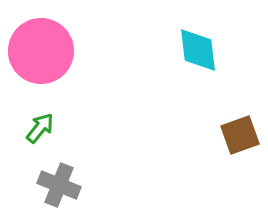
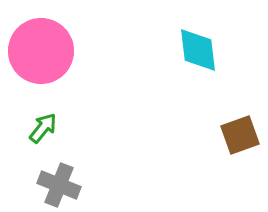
green arrow: moved 3 px right
